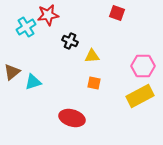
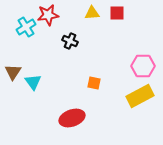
red square: rotated 21 degrees counterclockwise
yellow triangle: moved 43 px up
brown triangle: moved 1 px right; rotated 18 degrees counterclockwise
cyan triangle: rotated 48 degrees counterclockwise
red ellipse: rotated 35 degrees counterclockwise
